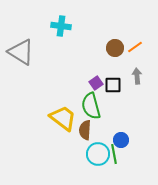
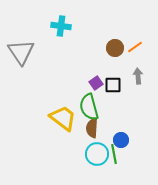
gray triangle: rotated 24 degrees clockwise
gray arrow: moved 1 px right
green semicircle: moved 2 px left, 1 px down
brown semicircle: moved 7 px right, 2 px up
cyan circle: moved 1 px left
